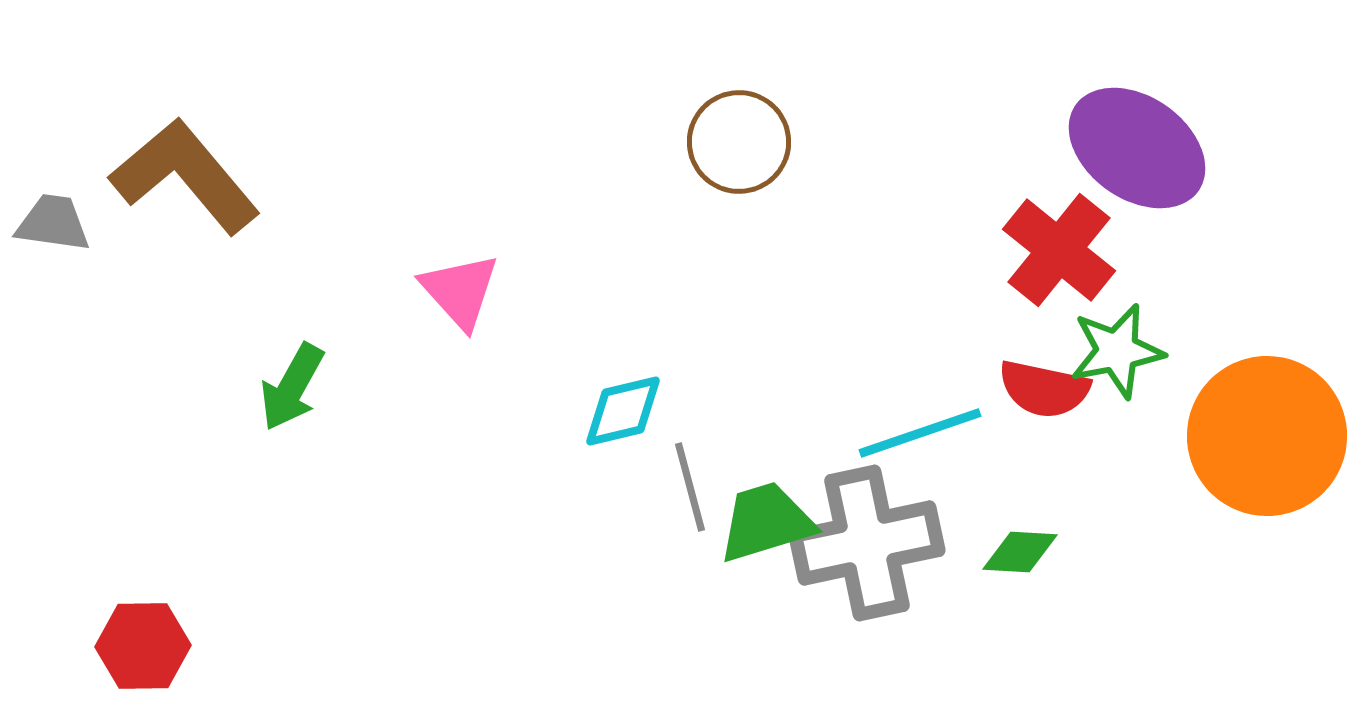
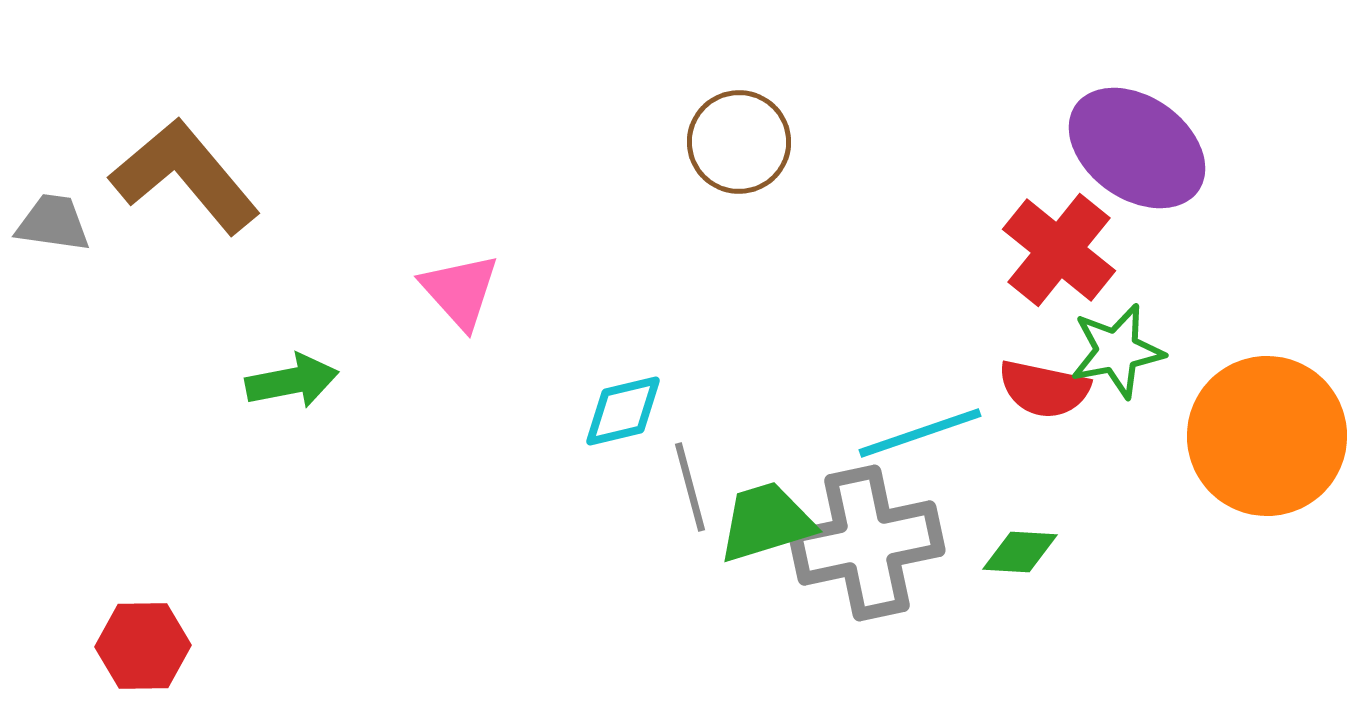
green arrow: moved 6 px up; rotated 130 degrees counterclockwise
